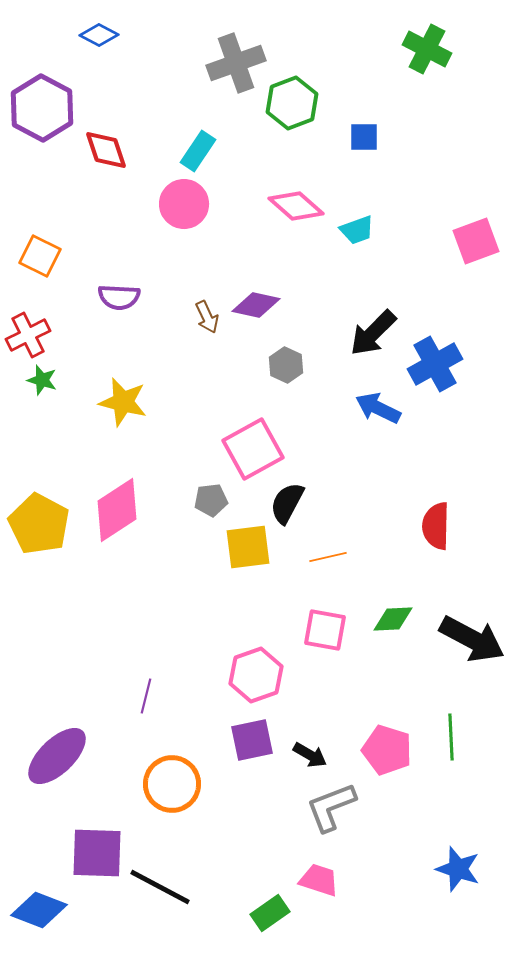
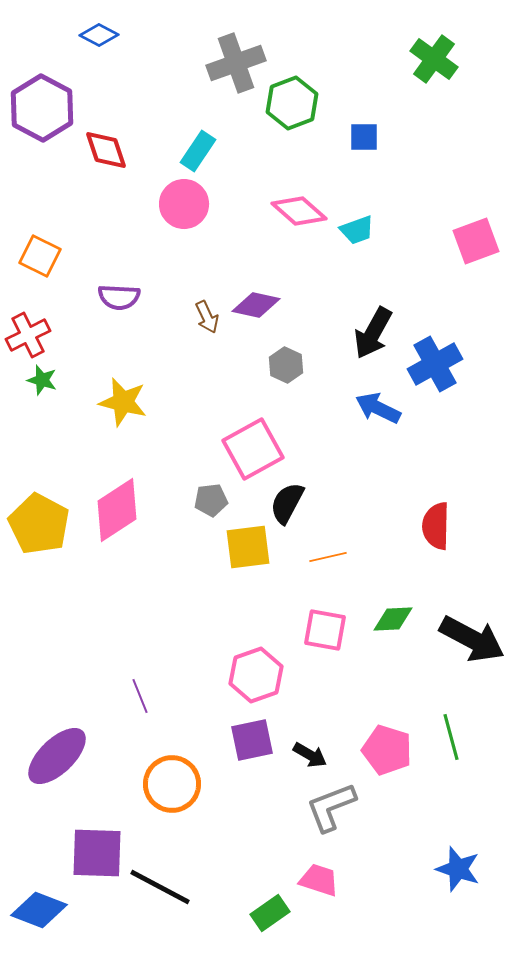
green cross at (427, 49): moved 7 px right, 10 px down; rotated 9 degrees clockwise
pink diamond at (296, 206): moved 3 px right, 5 px down
black arrow at (373, 333): rotated 16 degrees counterclockwise
purple line at (146, 696): moved 6 px left; rotated 36 degrees counterclockwise
green line at (451, 737): rotated 12 degrees counterclockwise
